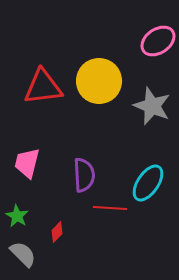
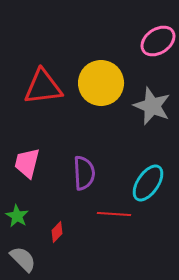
yellow circle: moved 2 px right, 2 px down
purple semicircle: moved 2 px up
red line: moved 4 px right, 6 px down
gray semicircle: moved 5 px down
